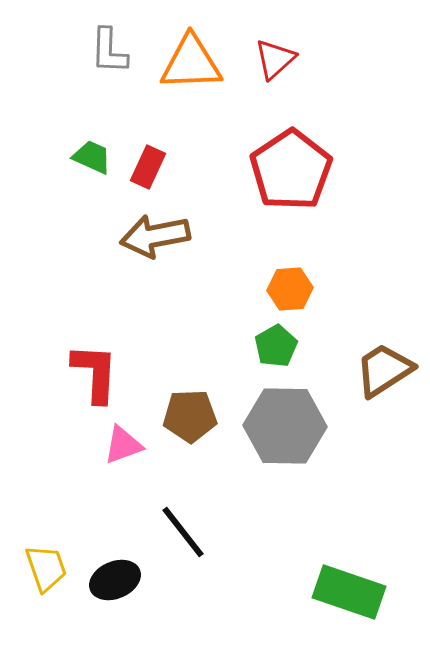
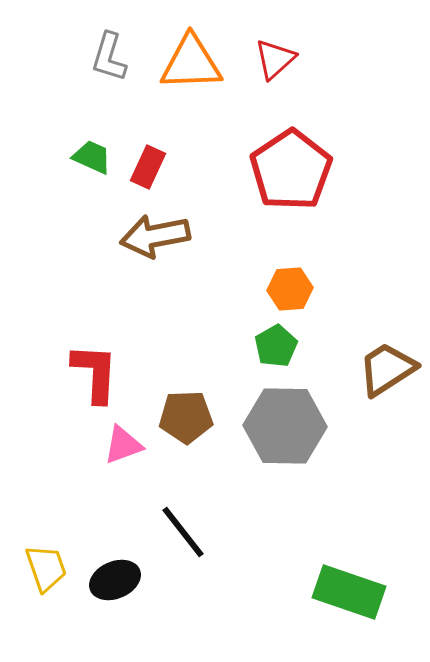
gray L-shape: moved 6 px down; rotated 15 degrees clockwise
brown trapezoid: moved 3 px right, 1 px up
brown pentagon: moved 4 px left, 1 px down
